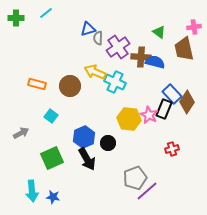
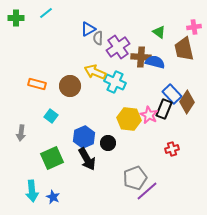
blue triangle: rotated 14 degrees counterclockwise
gray arrow: rotated 126 degrees clockwise
blue star: rotated 16 degrees clockwise
